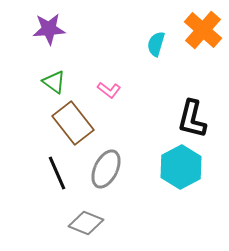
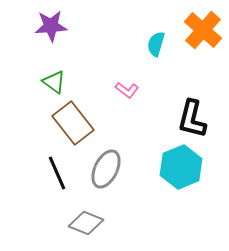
purple star: moved 2 px right, 3 px up
pink L-shape: moved 18 px right
cyan hexagon: rotated 6 degrees clockwise
